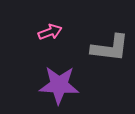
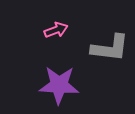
pink arrow: moved 6 px right, 2 px up
